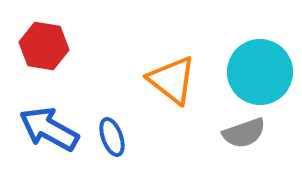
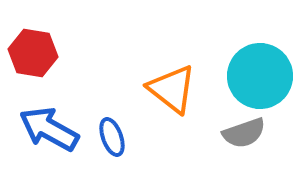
red hexagon: moved 11 px left, 7 px down
cyan circle: moved 4 px down
orange triangle: moved 9 px down
